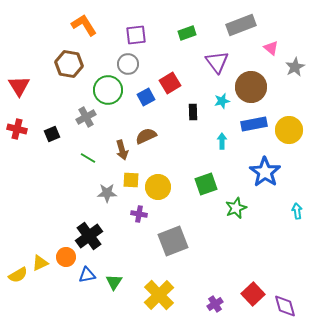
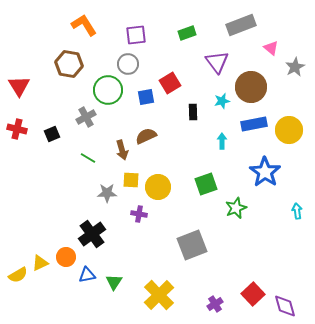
blue square at (146, 97): rotated 18 degrees clockwise
black cross at (89, 236): moved 3 px right, 2 px up
gray square at (173, 241): moved 19 px right, 4 px down
